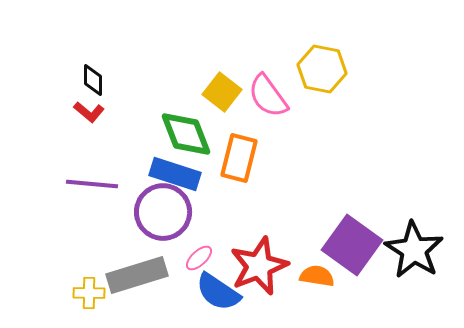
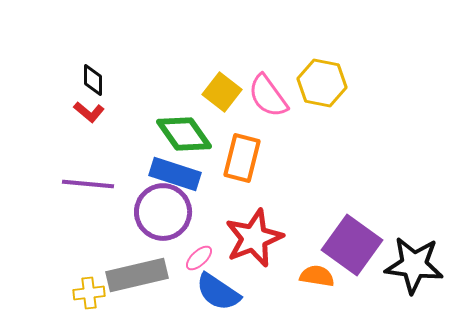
yellow hexagon: moved 14 px down
green diamond: moved 2 px left; rotated 14 degrees counterclockwise
orange rectangle: moved 3 px right
purple line: moved 4 px left
black star: moved 15 px down; rotated 26 degrees counterclockwise
red star: moved 5 px left, 28 px up
gray rectangle: rotated 4 degrees clockwise
yellow cross: rotated 8 degrees counterclockwise
